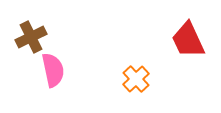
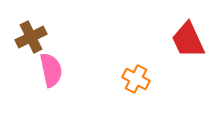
pink semicircle: moved 2 px left
orange cross: rotated 20 degrees counterclockwise
